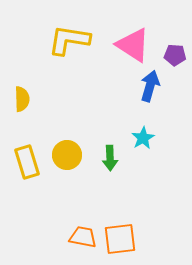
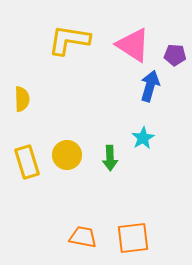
orange square: moved 13 px right, 1 px up
